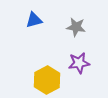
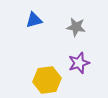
purple star: rotated 10 degrees counterclockwise
yellow hexagon: rotated 20 degrees clockwise
